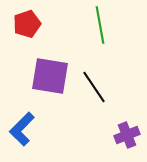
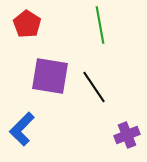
red pentagon: rotated 20 degrees counterclockwise
